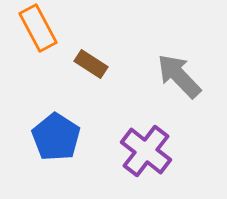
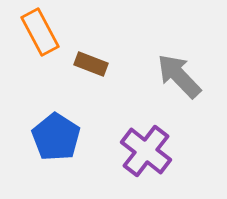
orange rectangle: moved 2 px right, 4 px down
brown rectangle: rotated 12 degrees counterclockwise
